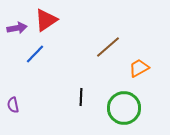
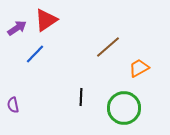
purple arrow: rotated 24 degrees counterclockwise
